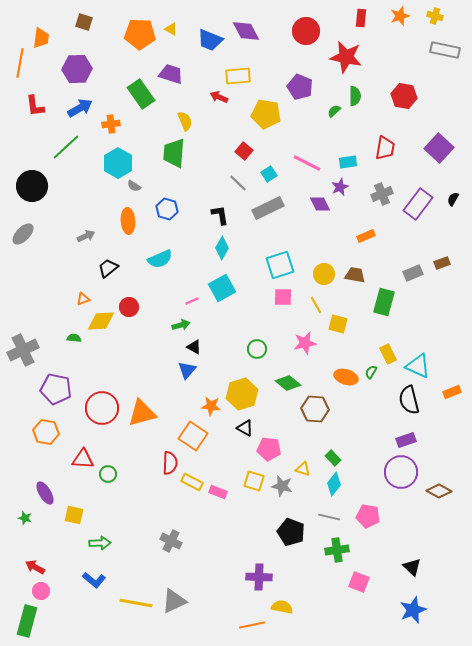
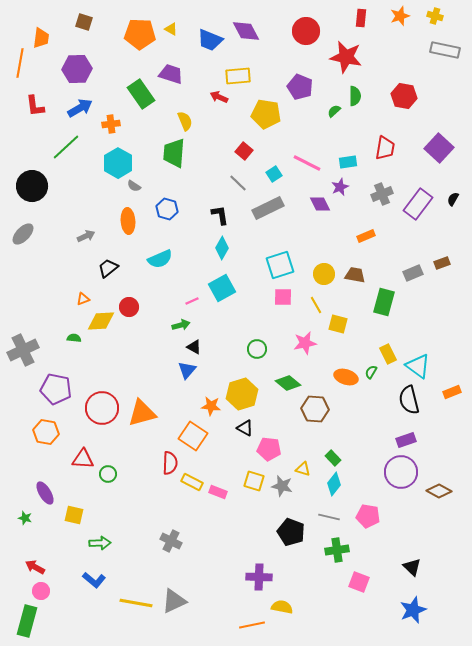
cyan square at (269, 174): moved 5 px right
cyan triangle at (418, 366): rotated 12 degrees clockwise
